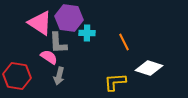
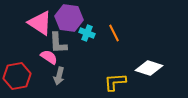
cyan cross: rotated 21 degrees clockwise
orange line: moved 10 px left, 9 px up
red hexagon: rotated 20 degrees counterclockwise
